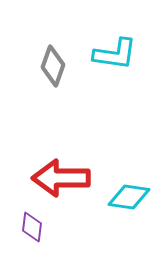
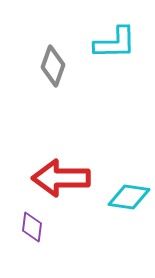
cyan L-shape: moved 11 px up; rotated 9 degrees counterclockwise
